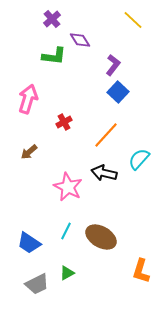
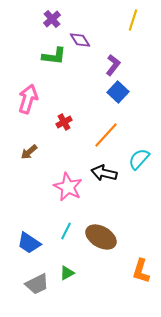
yellow line: rotated 65 degrees clockwise
